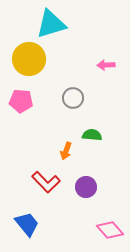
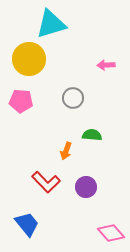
pink diamond: moved 1 px right, 3 px down
